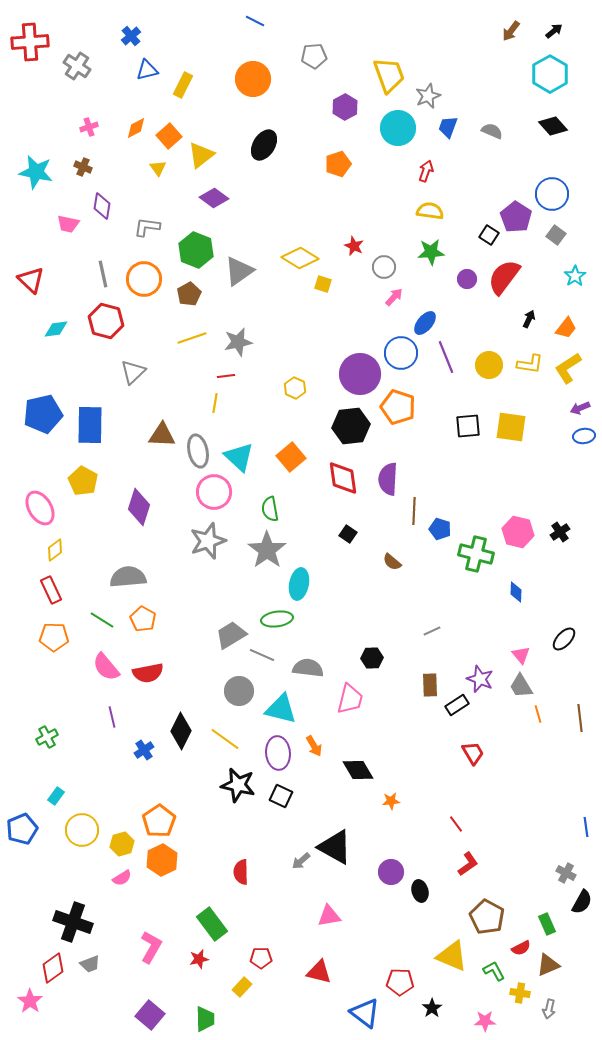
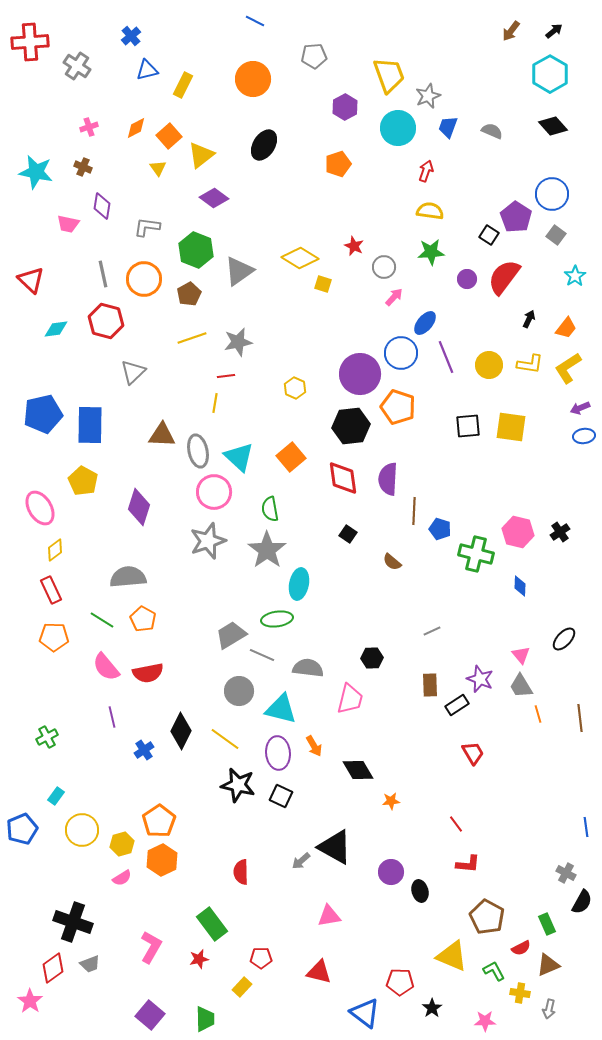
blue diamond at (516, 592): moved 4 px right, 6 px up
red L-shape at (468, 864): rotated 40 degrees clockwise
